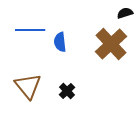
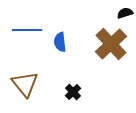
blue line: moved 3 px left
brown triangle: moved 3 px left, 2 px up
black cross: moved 6 px right, 1 px down
